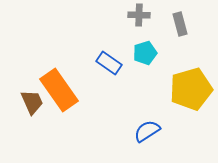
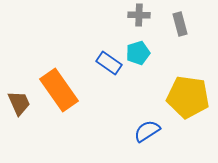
cyan pentagon: moved 7 px left
yellow pentagon: moved 3 px left, 8 px down; rotated 24 degrees clockwise
brown trapezoid: moved 13 px left, 1 px down
